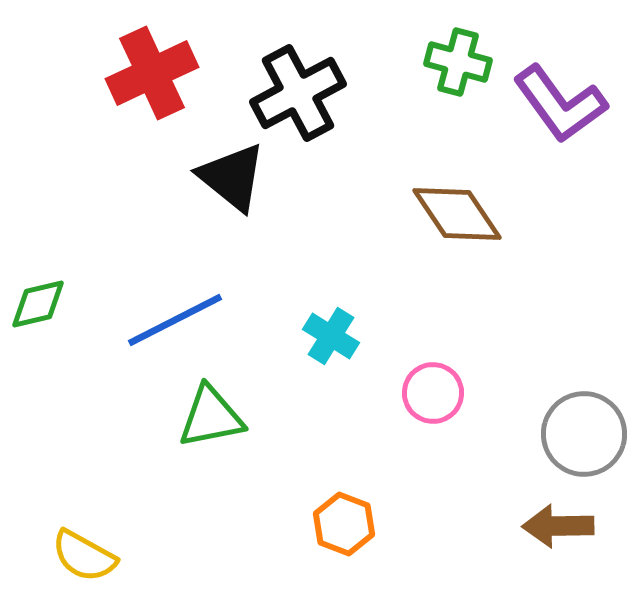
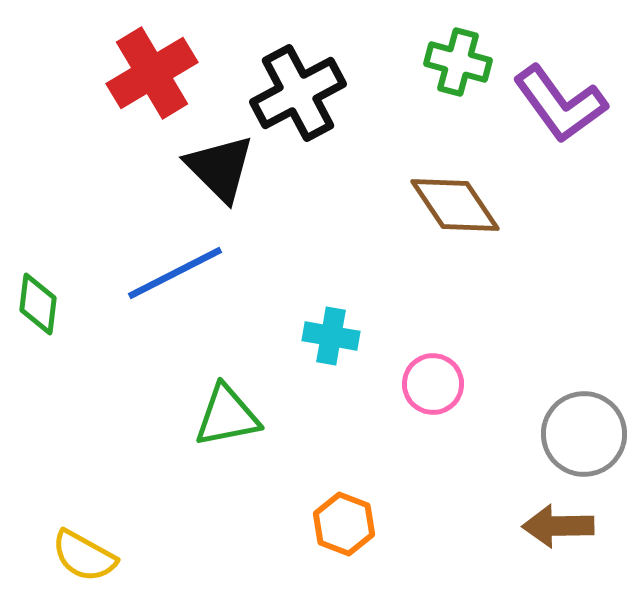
red cross: rotated 6 degrees counterclockwise
black triangle: moved 12 px left, 9 px up; rotated 6 degrees clockwise
brown diamond: moved 2 px left, 9 px up
green diamond: rotated 70 degrees counterclockwise
blue line: moved 47 px up
cyan cross: rotated 22 degrees counterclockwise
pink circle: moved 9 px up
green triangle: moved 16 px right, 1 px up
